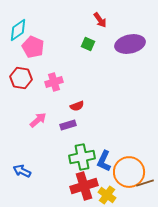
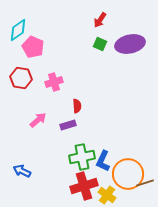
red arrow: rotated 70 degrees clockwise
green square: moved 12 px right
red semicircle: rotated 72 degrees counterclockwise
blue L-shape: moved 1 px left
orange circle: moved 1 px left, 2 px down
